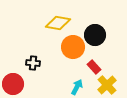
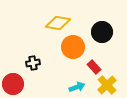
black circle: moved 7 px right, 3 px up
black cross: rotated 16 degrees counterclockwise
cyan arrow: rotated 42 degrees clockwise
